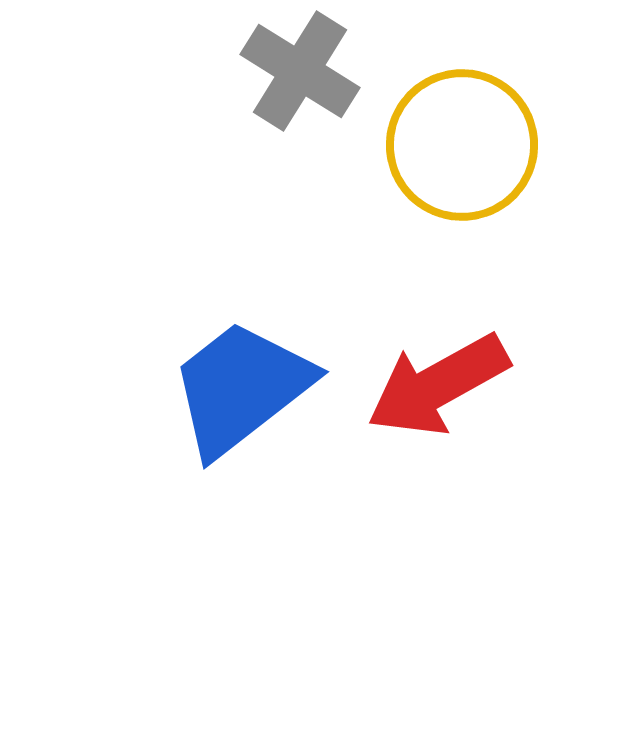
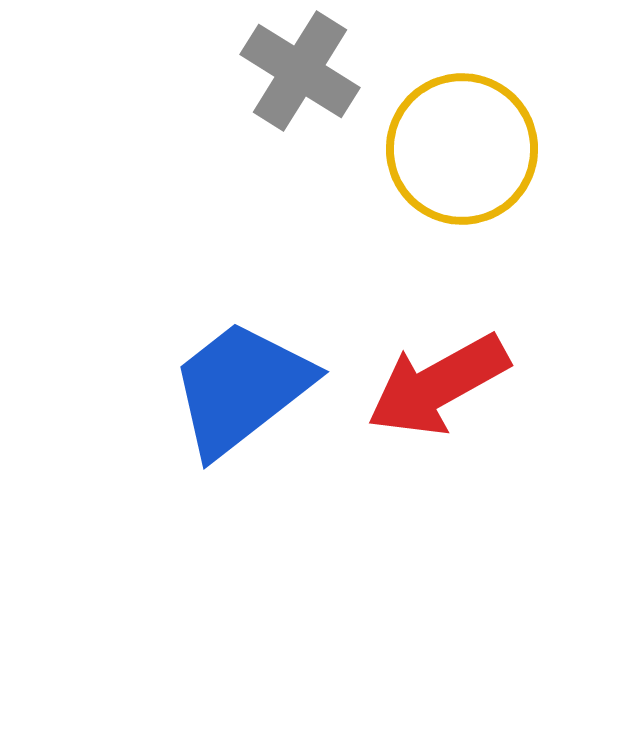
yellow circle: moved 4 px down
